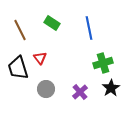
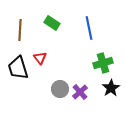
brown line: rotated 30 degrees clockwise
gray circle: moved 14 px right
